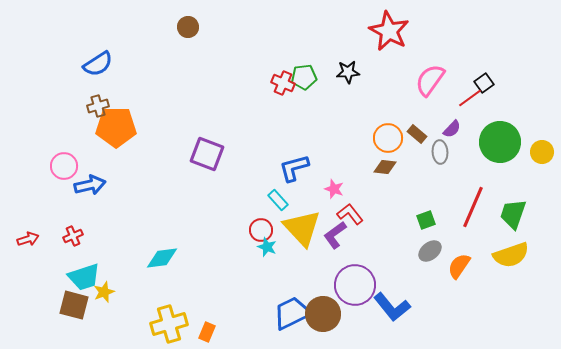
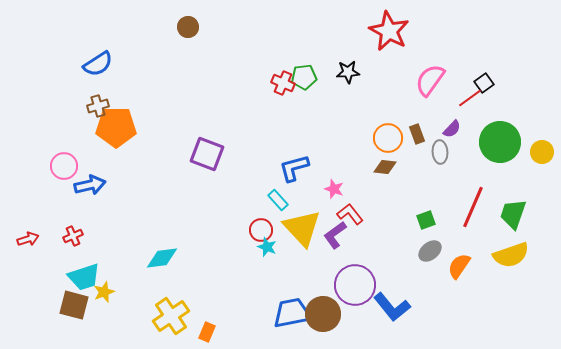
brown rectangle at (417, 134): rotated 30 degrees clockwise
blue trapezoid at (292, 313): rotated 15 degrees clockwise
yellow cross at (169, 324): moved 2 px right, 8 px up; rotated 18 degrees counterclockwise
